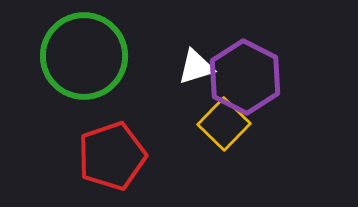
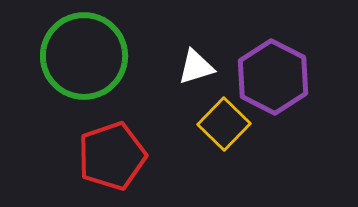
purple hexagon: moved 28 px right
